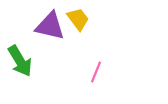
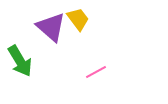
purple triangle: moved 1 px right, 1 px down; rotated 28 degrees clockwise
pink line: rotated 40 degrees clockwise
